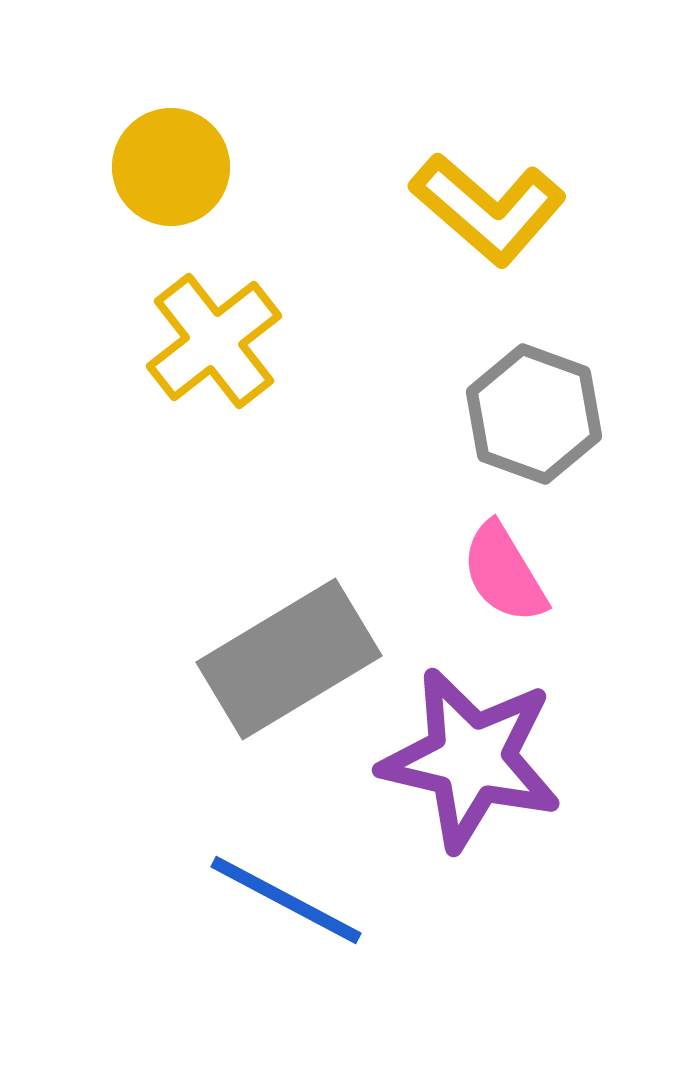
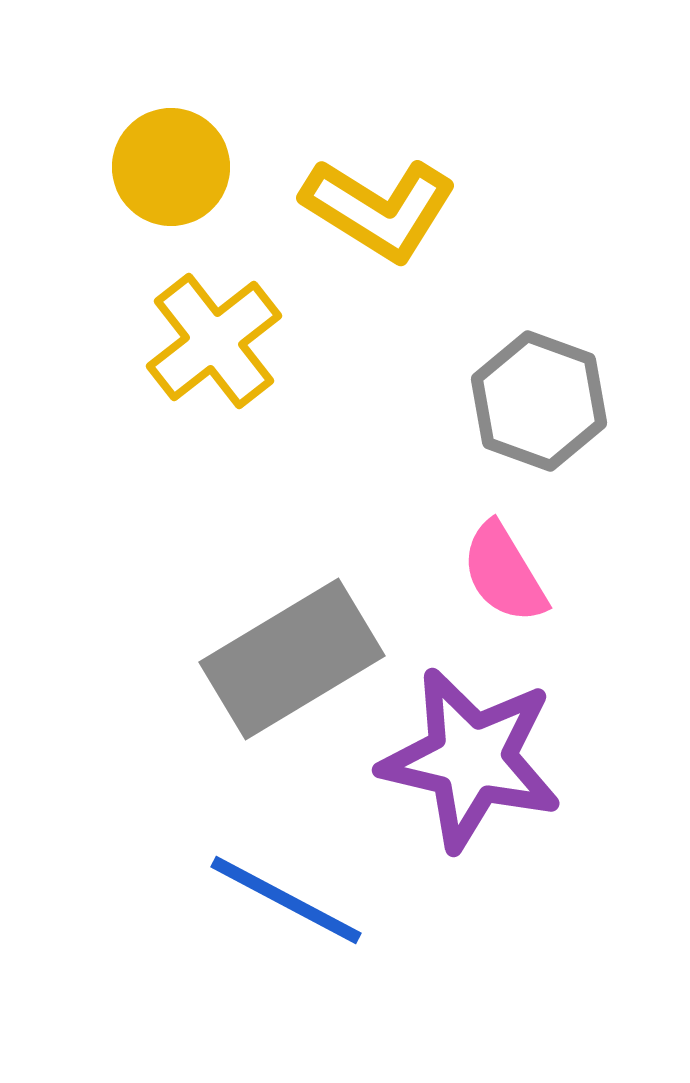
yellow L-shape: moved 109 px left; rotated 9 degrees counterclockwise
gray hexagon: moved 5 px right, 13 px up
gray rectangle: moved 3 px right
